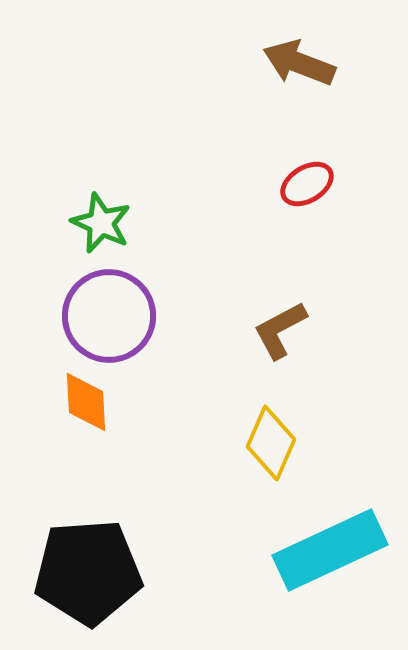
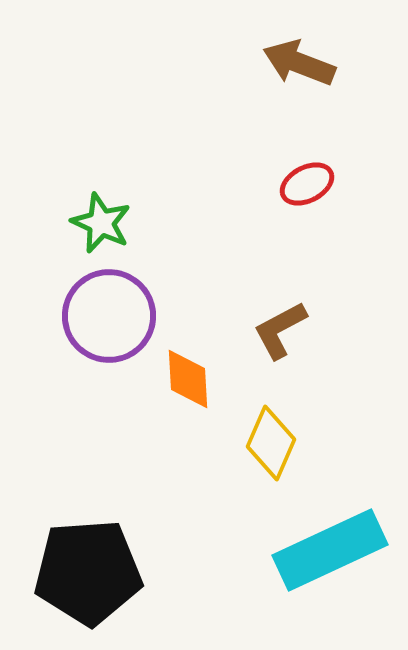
red ellipse: rotated 4 degrees clockwise
orange diamond: moved 102 px right, 23 px up
